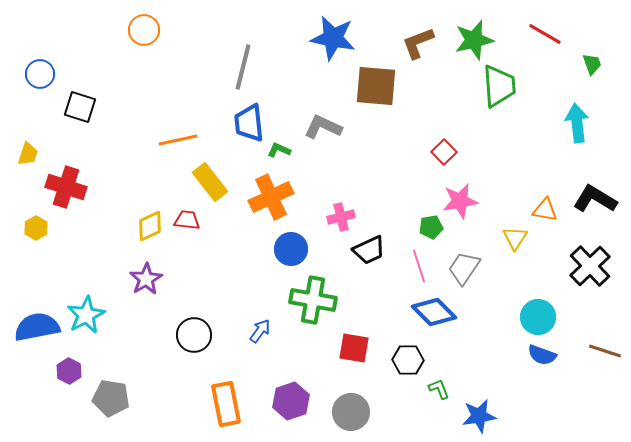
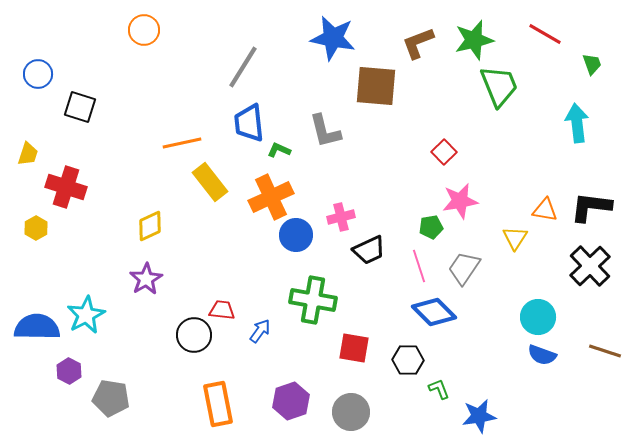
gray line at (243, 67): rotated 18 degrees clockwise
blue circle at (40, 74): moved 2 px left
green trapezoid at (499, 86): rotated 18 degrees counterclockwise
gray L-shape at (323, 127): moved 2 px right, 4 px down; rotated 129 degrees counterclockwise
orange line at (178, 140): moved 4 px right, 3 px down
black L-shape at (595, 199): moved 4 px left, 8 px down; rotated 24 degrees counterclockwise
red trapezoid at (187, 220): moved 35 px right, 90 px down
blue circle at (291, 249): moved 5 px right, 14 px up
blue semicircle at (37, 327): rotated 12 degrees clockwise
orange rectangle at (226, 404): moved 8 px left
